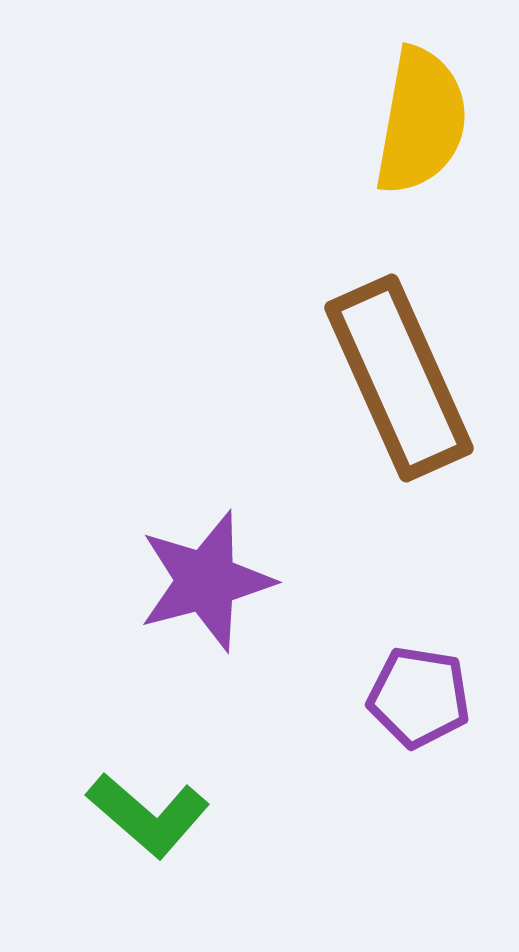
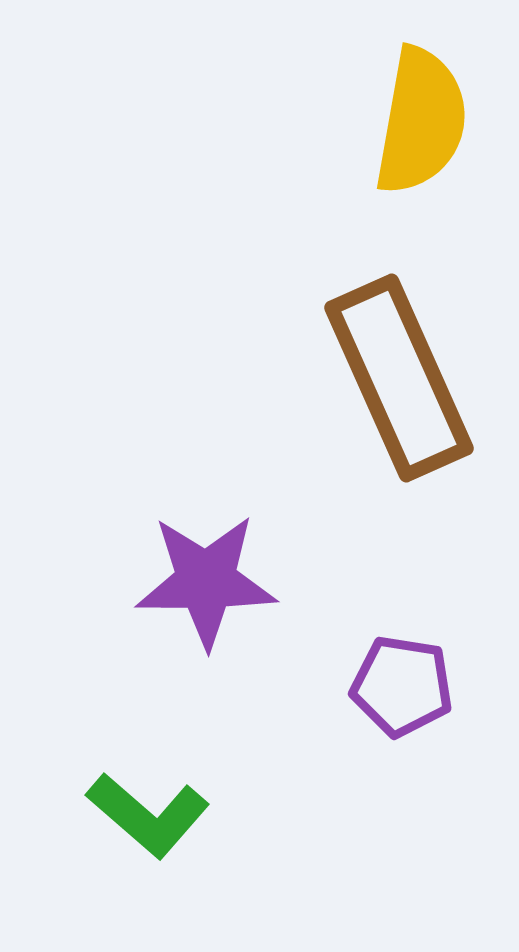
purple star: rotated 15 degrees clockwise
purple pentagon: moved 17 px left, 11 px up
